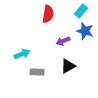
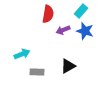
purple arrow: moved 11 px up
